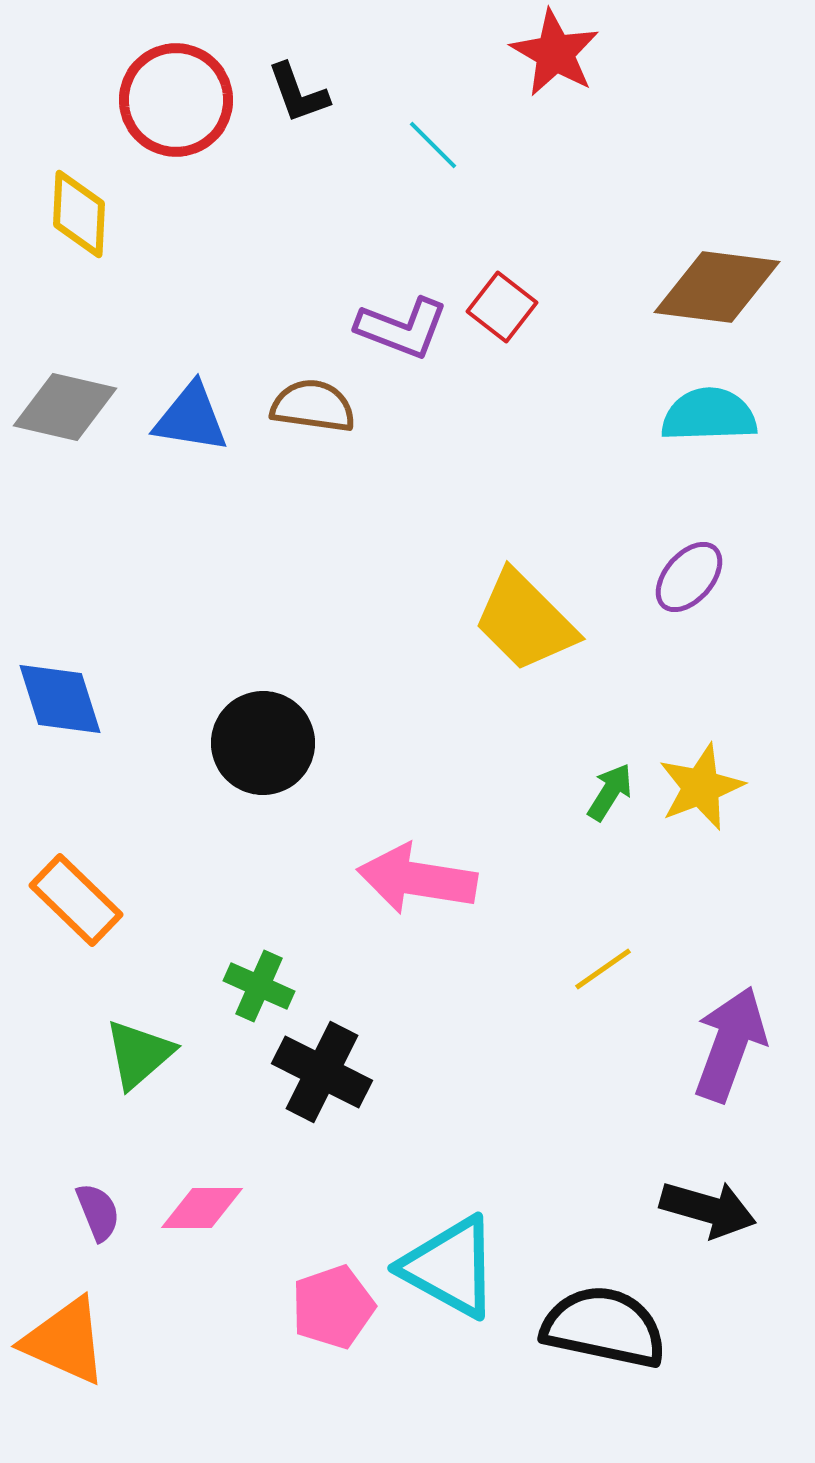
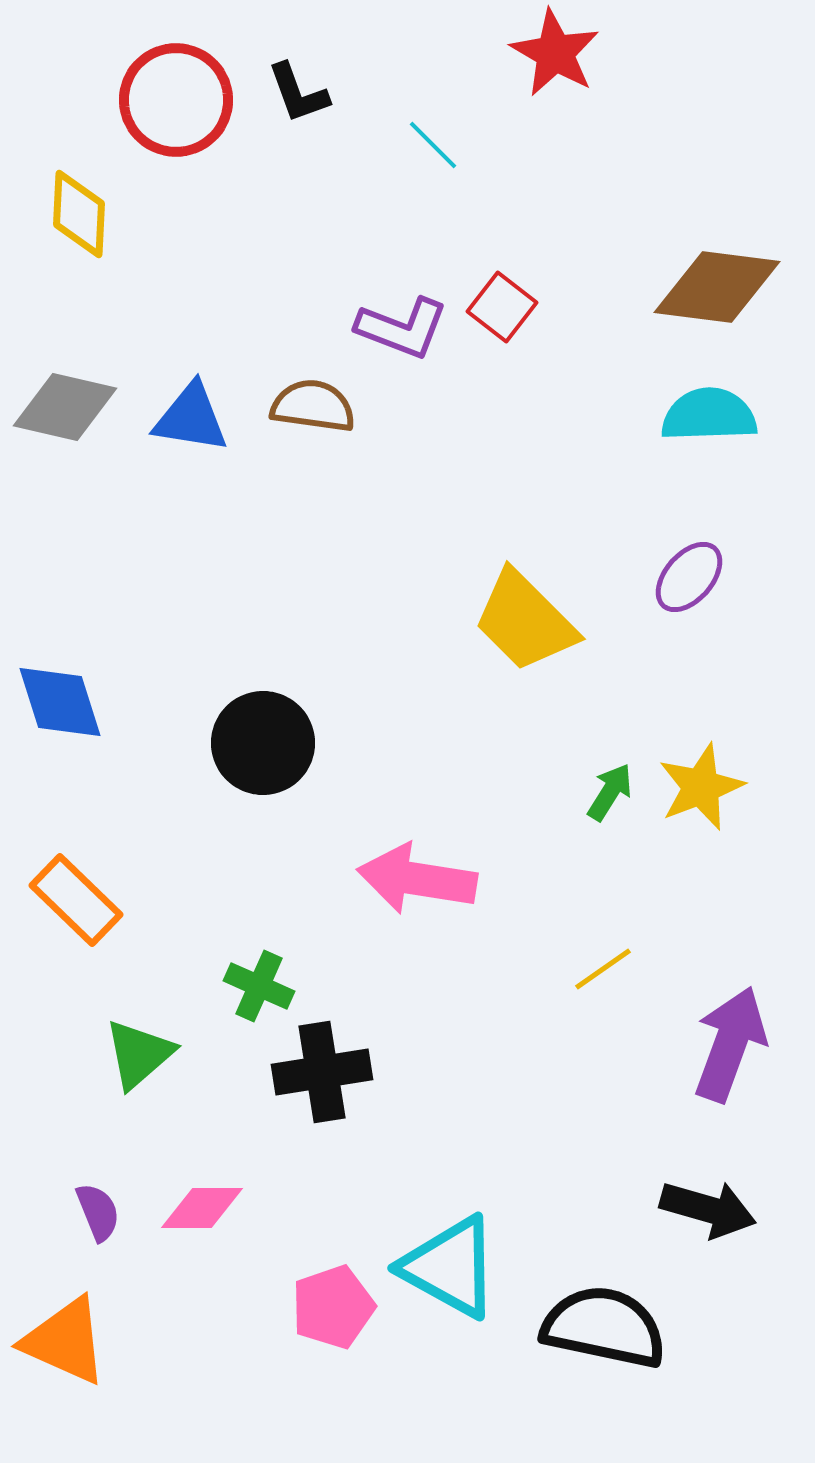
blue diamond: moved 3 px down
black cross: rotated 36 degrees counterclockwise
